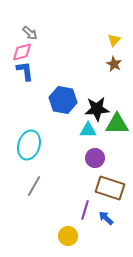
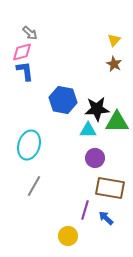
green triangle: moved 2 px up
brown rectangle: rotated 8 degrees counterclockwise
